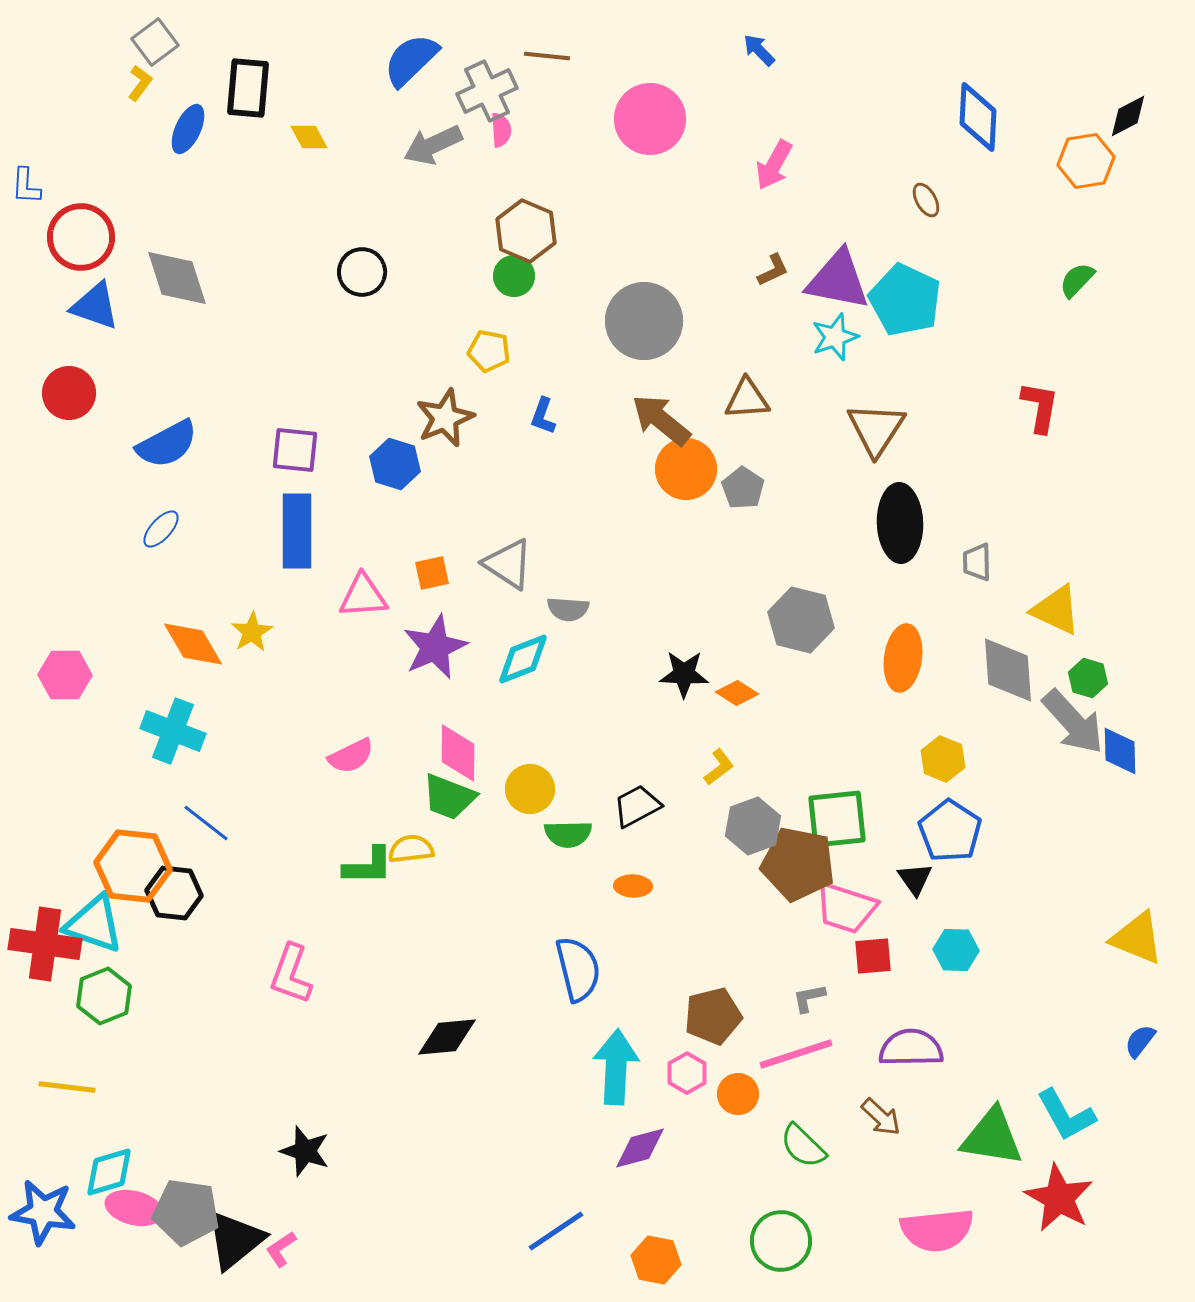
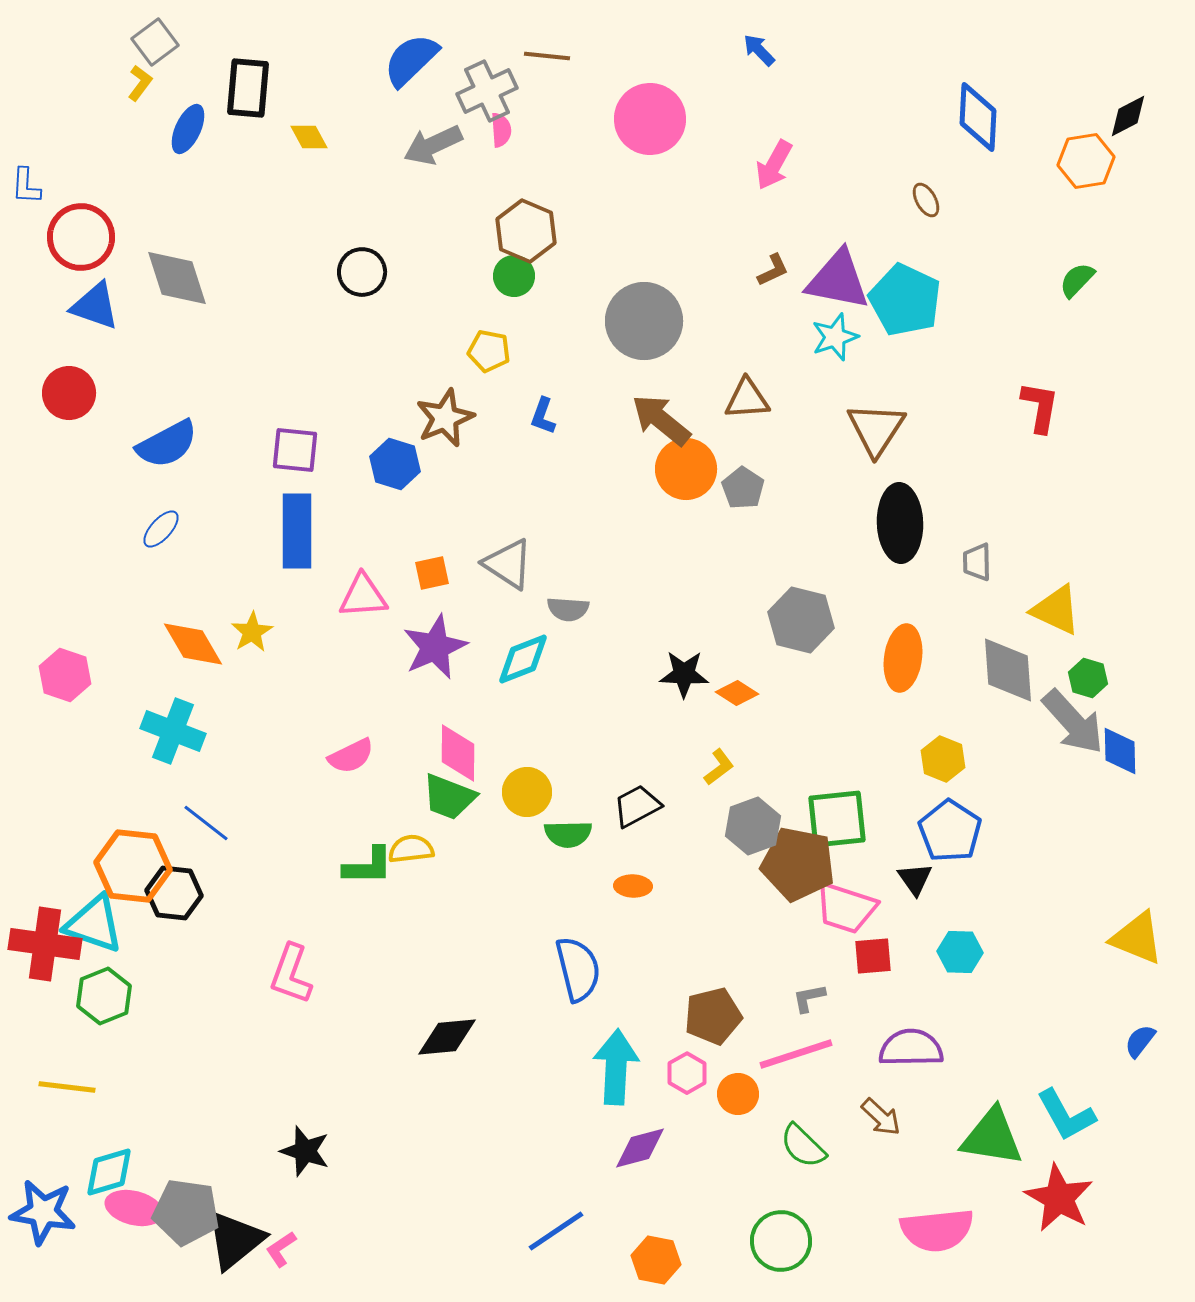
pink hexagon at (65, 675): rotated 18 degrees clockwise
yellow circle at (530, 789): moved 3 px left, 3 px down
cyan hexagon at (956, 950): moved 4 px right, 2 px down
